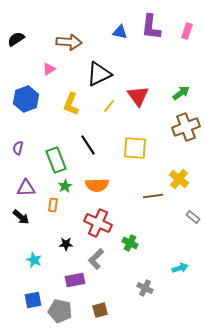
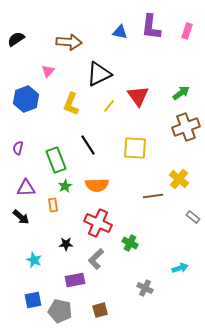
pink triangle: moved 1 px left, 2 px down; rotated 16 degrees counterclockwise
orange rectangle: rotated 16 degrees counterclockwise
